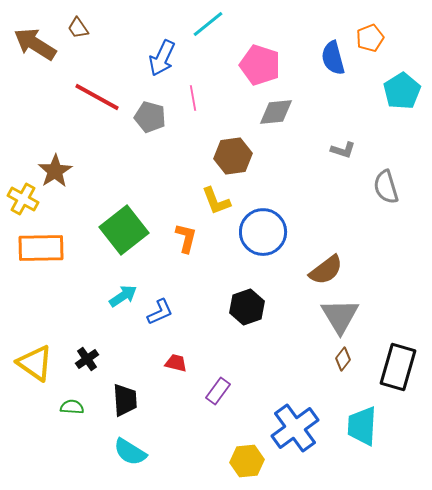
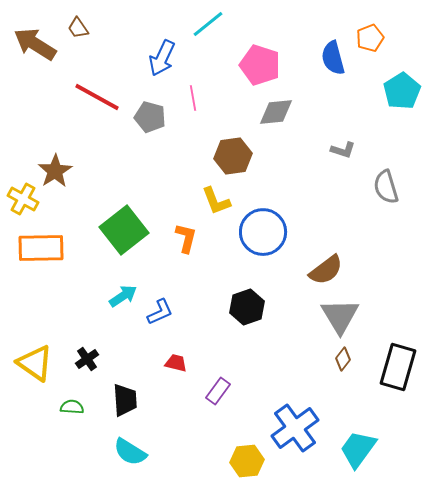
cyan trapezoid: moved 4 px left, 23 px down; rotated 33 degrees clockwise
